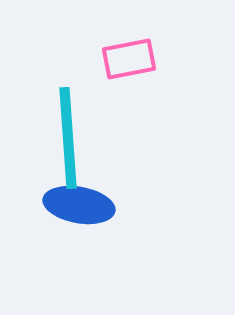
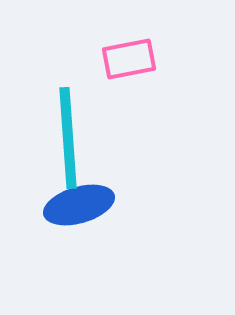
blue ellipse: rotated 26 degrees counterclockwise
